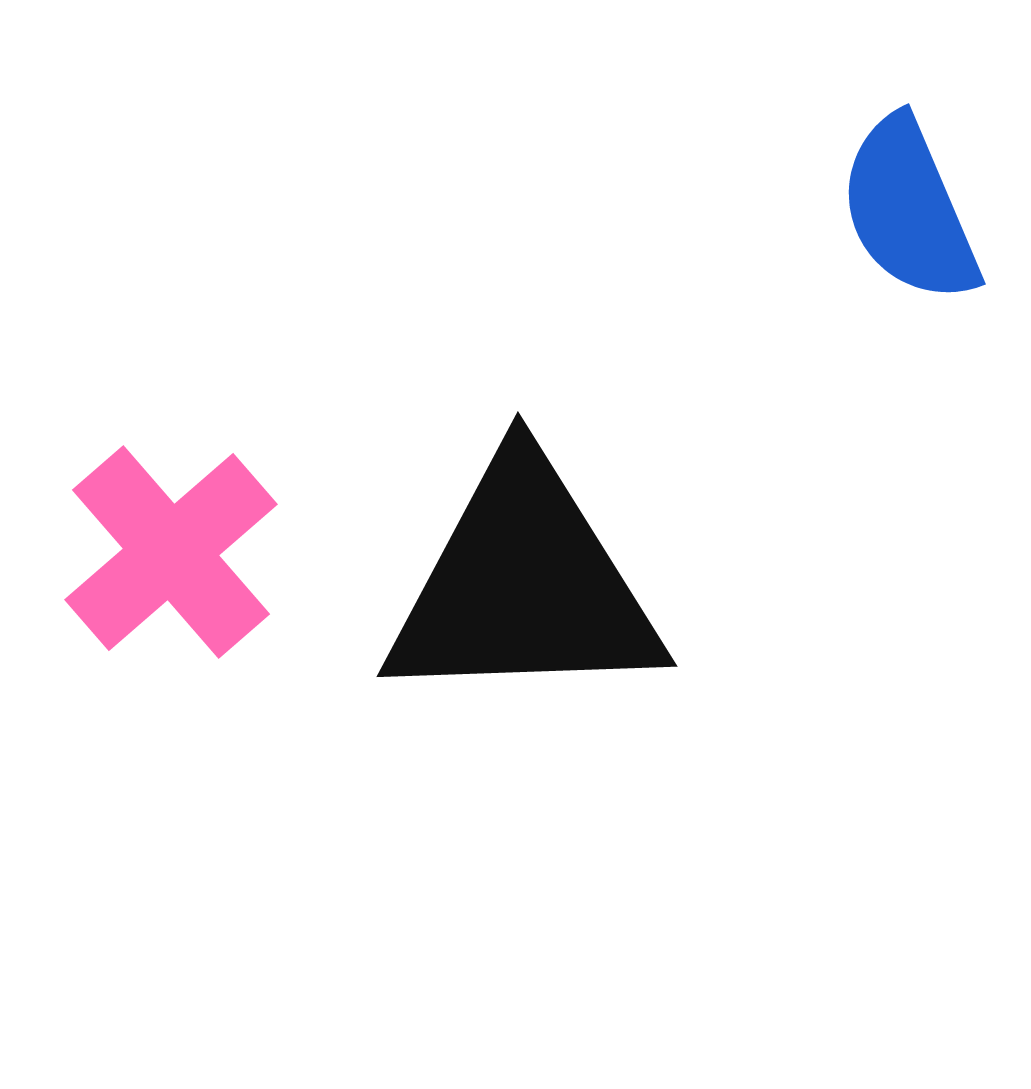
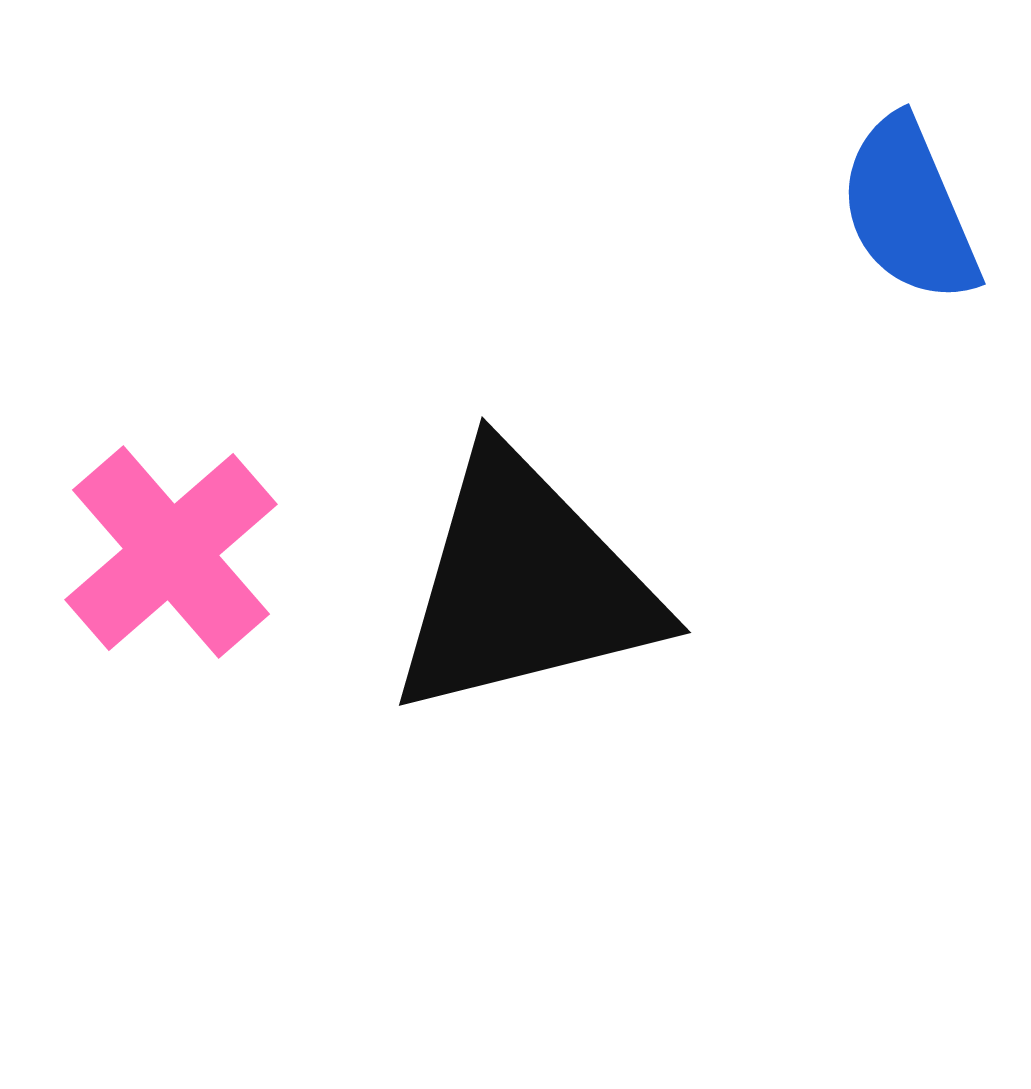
black triangle: rotated 12 degrees counterclockwise
